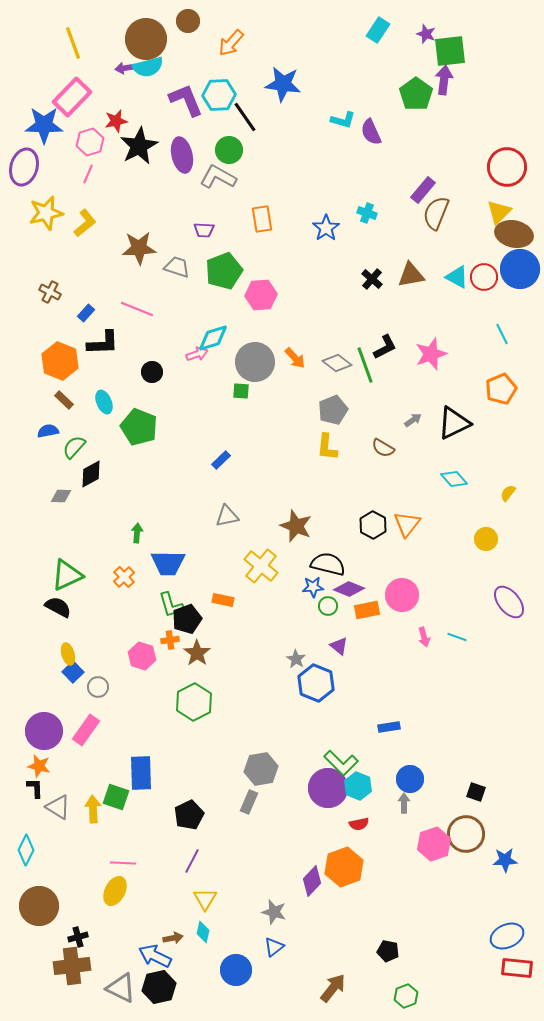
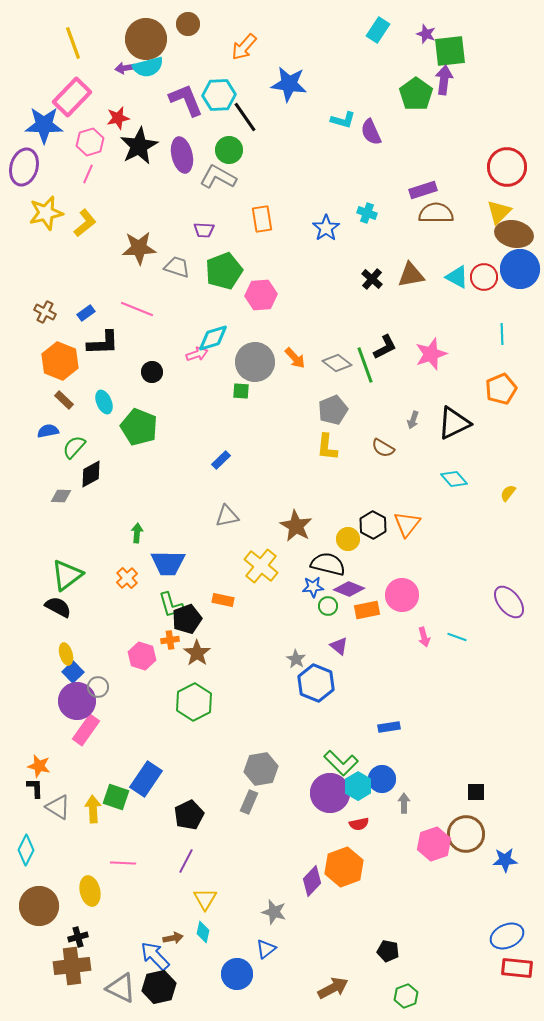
brown circle at (188, 21): moved 3 px down
orange arrow at (231, 43): moved 13 px right, 4 px down
blue star at (283, 84): moved 6 px right
red star at (116, 121): moved 2 px right, 3 px up
purple rectangle at (423, 190): rotated 32 degrees clockwise
brown semicircle at (436, 213): rotated 68 degrees clockwise
brown cross at (50, 292): moved 5 px left, 20 px down
blue rectangle at (86, 313): rotated 12 degrees clockwise
cyan line at (502, 334): rotated 25 degrees clockwise
gray arrow at (413, 420): rotated 144 degrees clockwise
brown star at (296, 526): rotated 8 degrees clockwise
yellow circle at (486, 539): moved 138 px left
green triangle at (67, 575): rotated 12 degrees counterclockwise
orange cross at (124, 577): moved 3 px right, 1 px down
yellow ellipse at (68, 654): moved 2 px left
purple circle at (44, 731): moved 33 px right, 30 px up
blue rectangle at (141, 773): moved 5 px right, 6 px down; rotated 36 degrees clockwise
blue circle at (410, 779): moved 28 px left
cyan hexagon at (358, 786): rotated 8 degrees clockwise
purple circle at (328, 788): moved 2 px right, 5 px down
black square at (476, 792): rotated 18 degrees counterclockwise
purple line at (192, 861): moved 6 px left
yellow ellipse at (115, 891): moved 25 px left; rotated 40 degrees counterclockwise
blue triangle at (274, 947): moved 8 px left, 2 px down
blue arrow at (155, 956): rotated 20 degrees clockwise
blue circle at (236, 970): moved 1 px right, 4 px down
brown arrow at (333, 988): rotated 24 degrees clockwise
